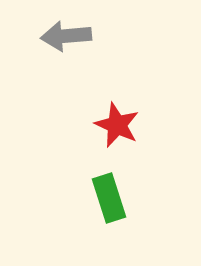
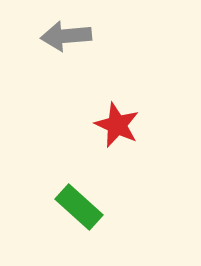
green rectangle: moved 30 px left, 9 px down; rotated 30 degrees counterclockwise
